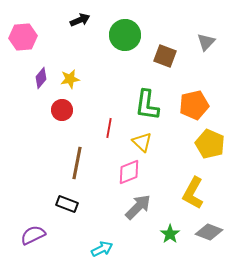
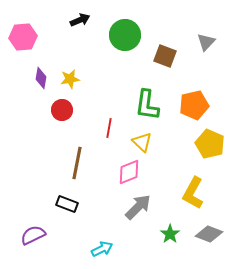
purple diamond: rotated 30 degrees counterclockwise
gray diamond: moved 2 px down
